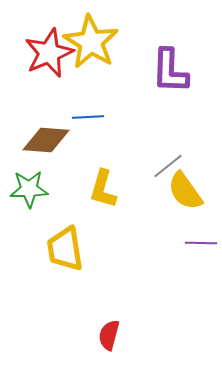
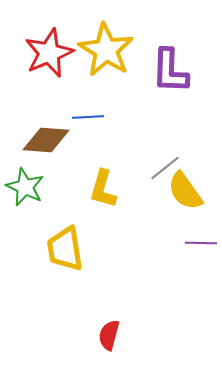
yellow star: moved 15 px right, 8 px down
gray line: moved 3 px left, 2 px down
green star: moved 4 px left, 2 px up; rotated 27 degrees clockwise
